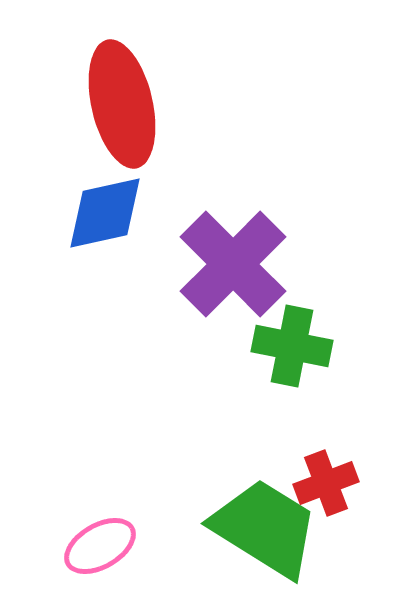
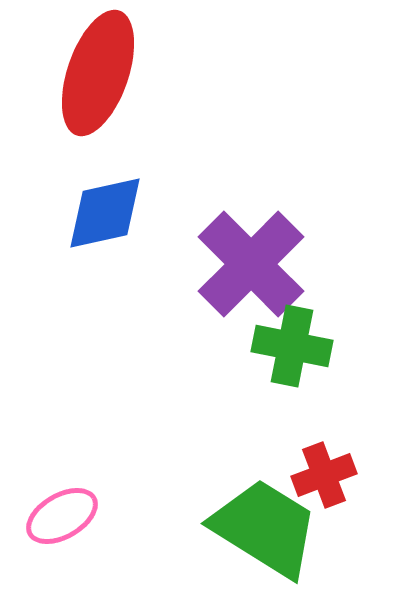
red ellipse: moved 24 px left, 31 px up; rotated 32 degrees clockwise
purple cross: moved 18 px right
red cross: moved 2 px left, 8 px up
pink ellipse: moved 38 px left, 30 px up
